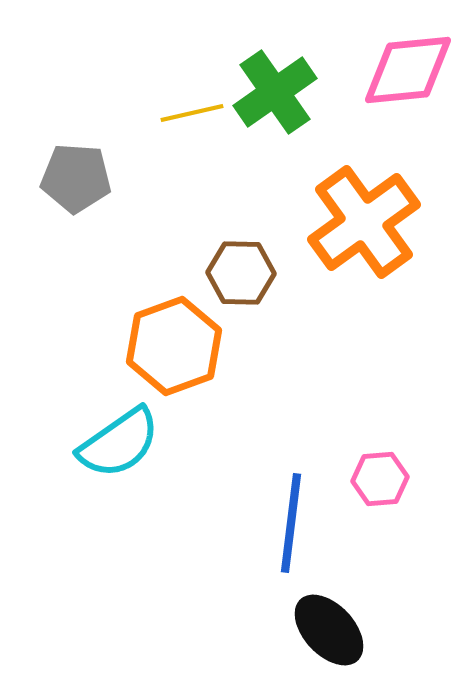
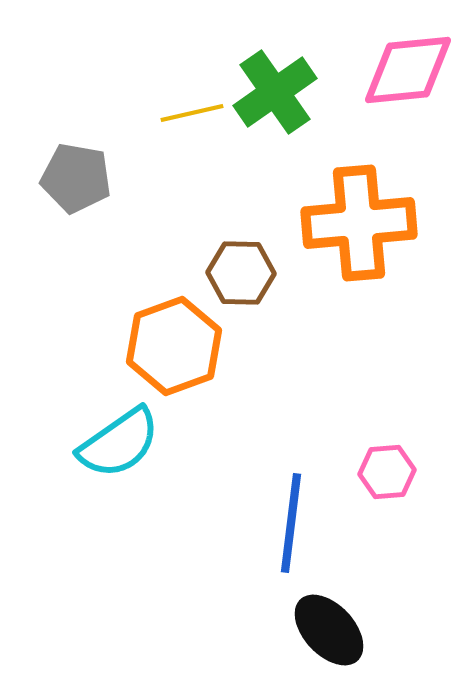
gray pentagon: rotated 6 degrees clockwise
orange cross: moved 5 px left, 1 px down; rotated 31 degrees clockwise
pink hexagon: moved 7 px right, 7 px up
